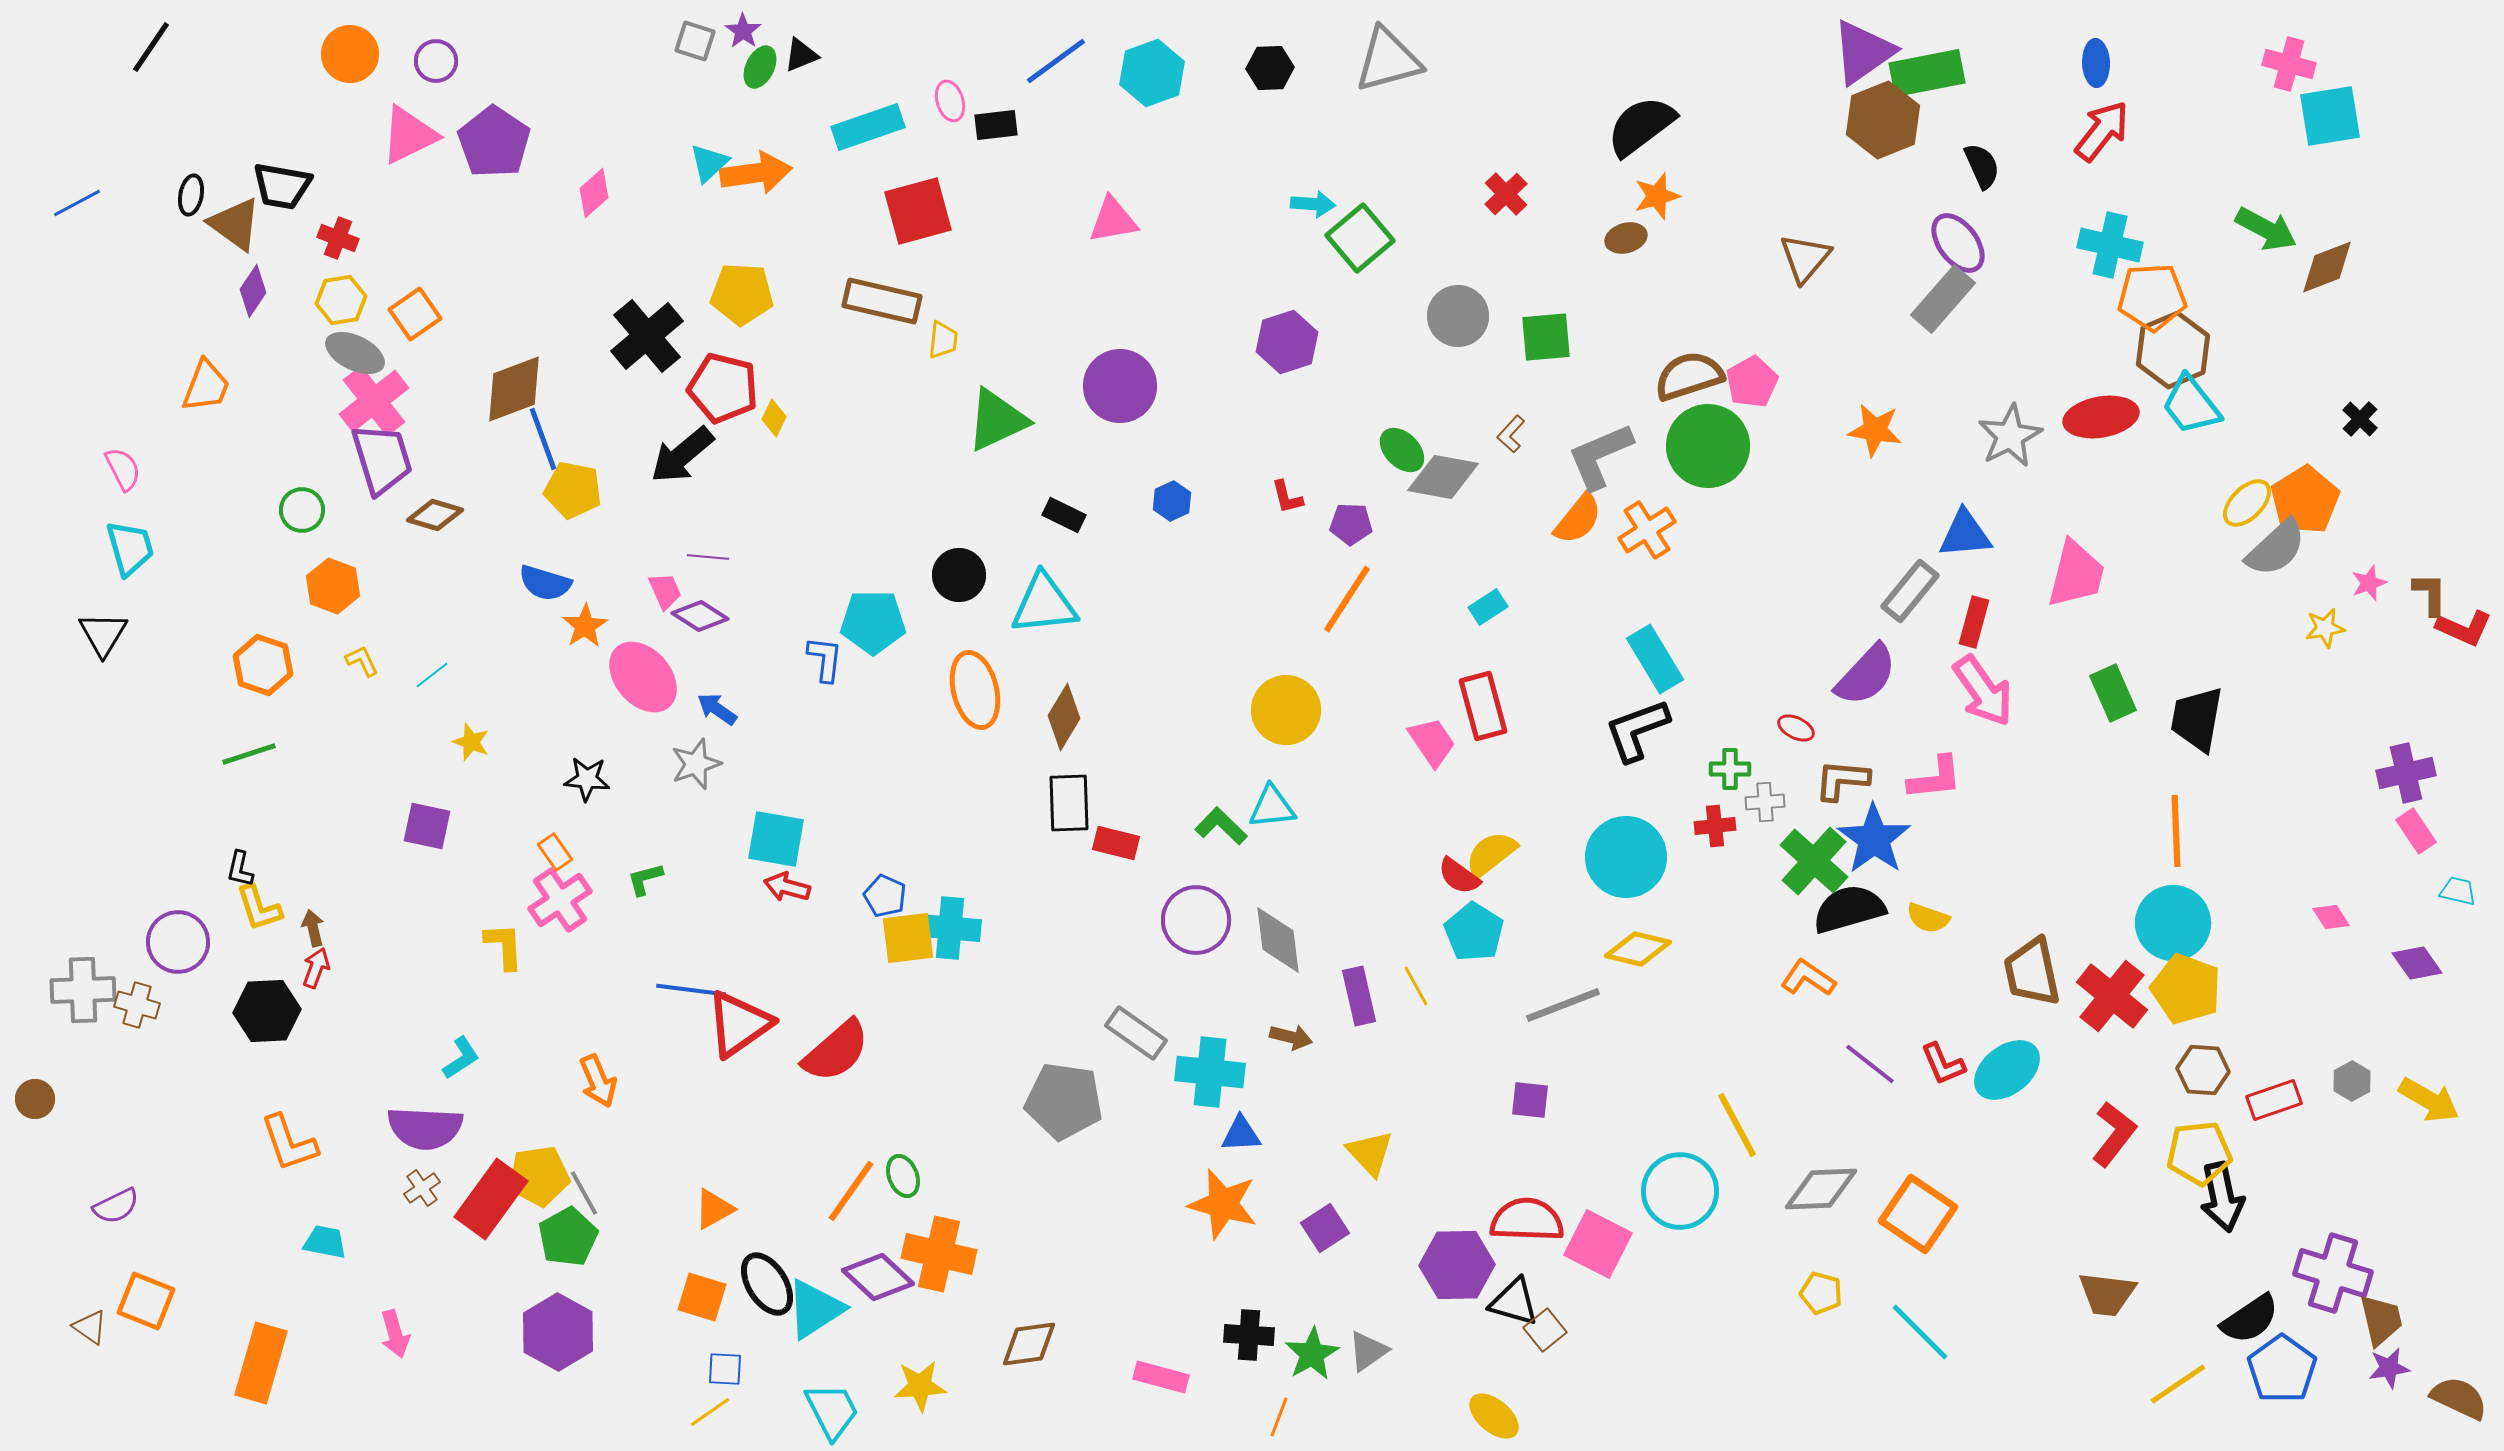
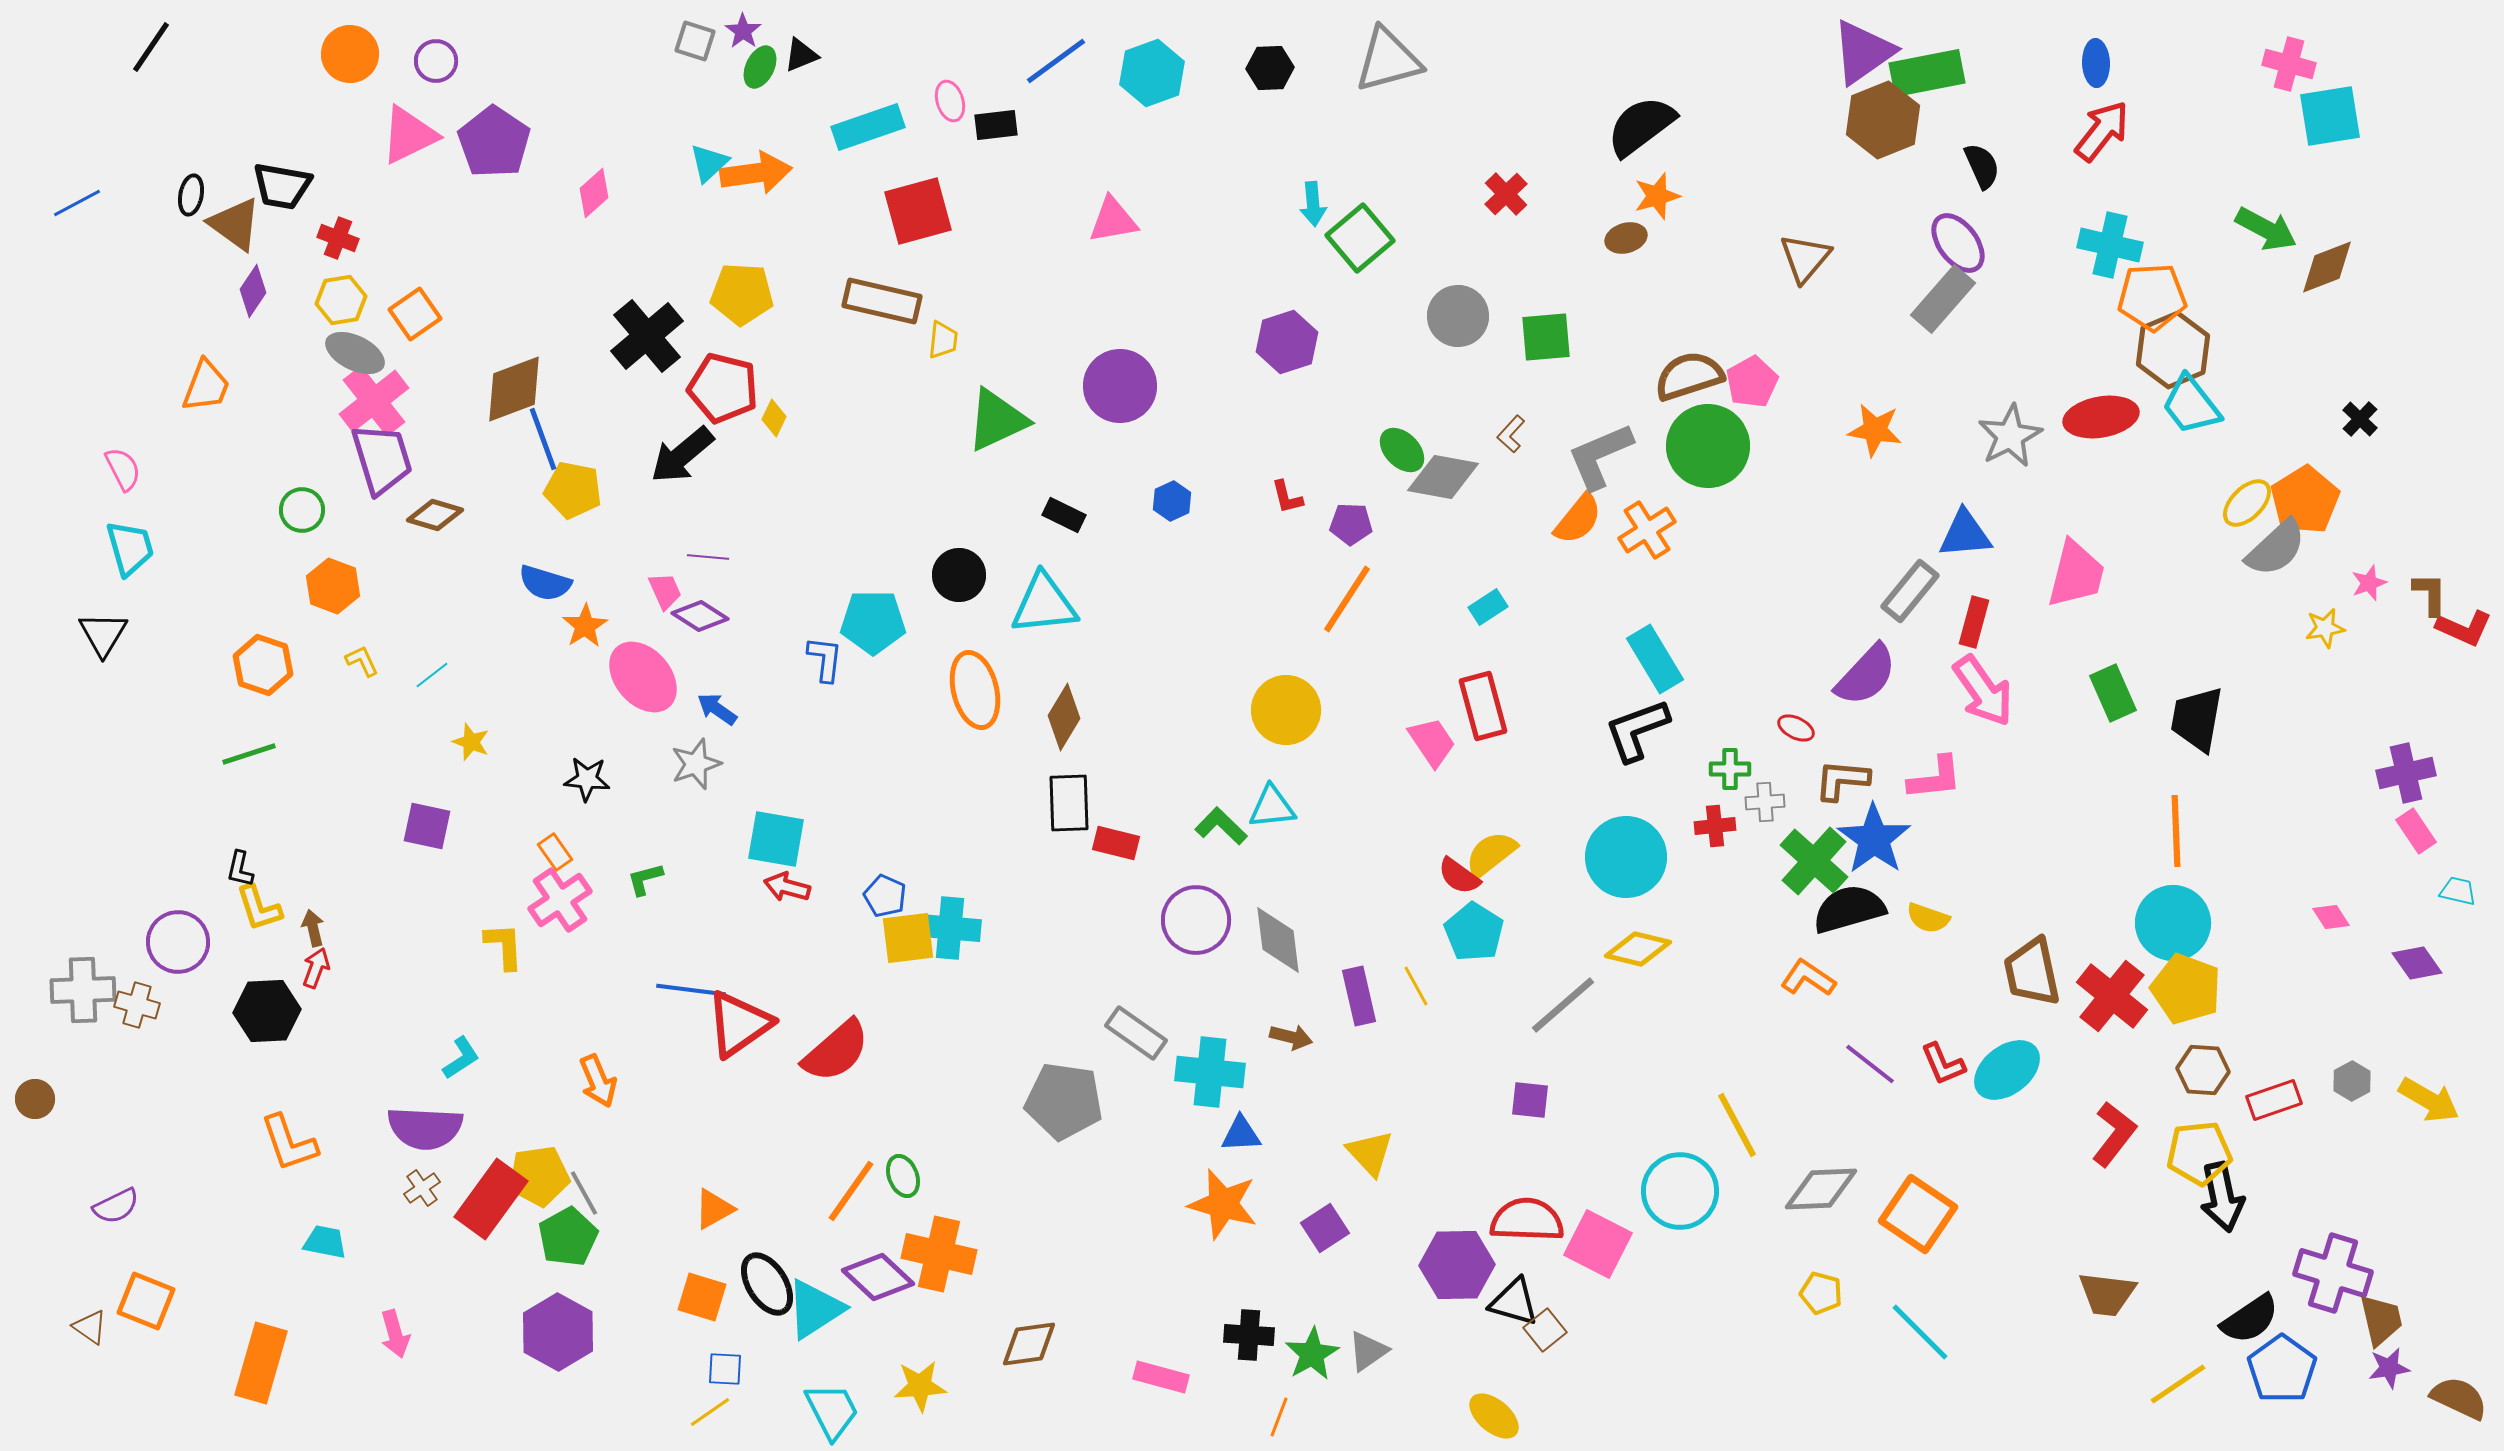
cyan arrow at (1313, 204): rotated 81 degrees clockwise
gray line at (1563, 1005): rotated 20 degrees counterclockwise
